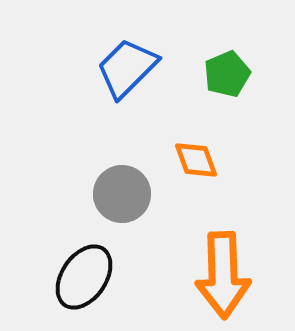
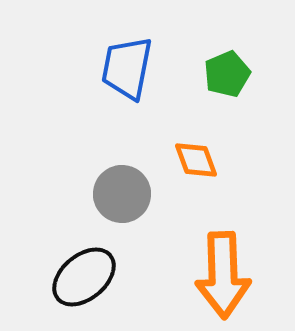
blue trapezoid: rotated 34 degrees counterclockwise
black ellipse: rotated 16 degrees clockwise
